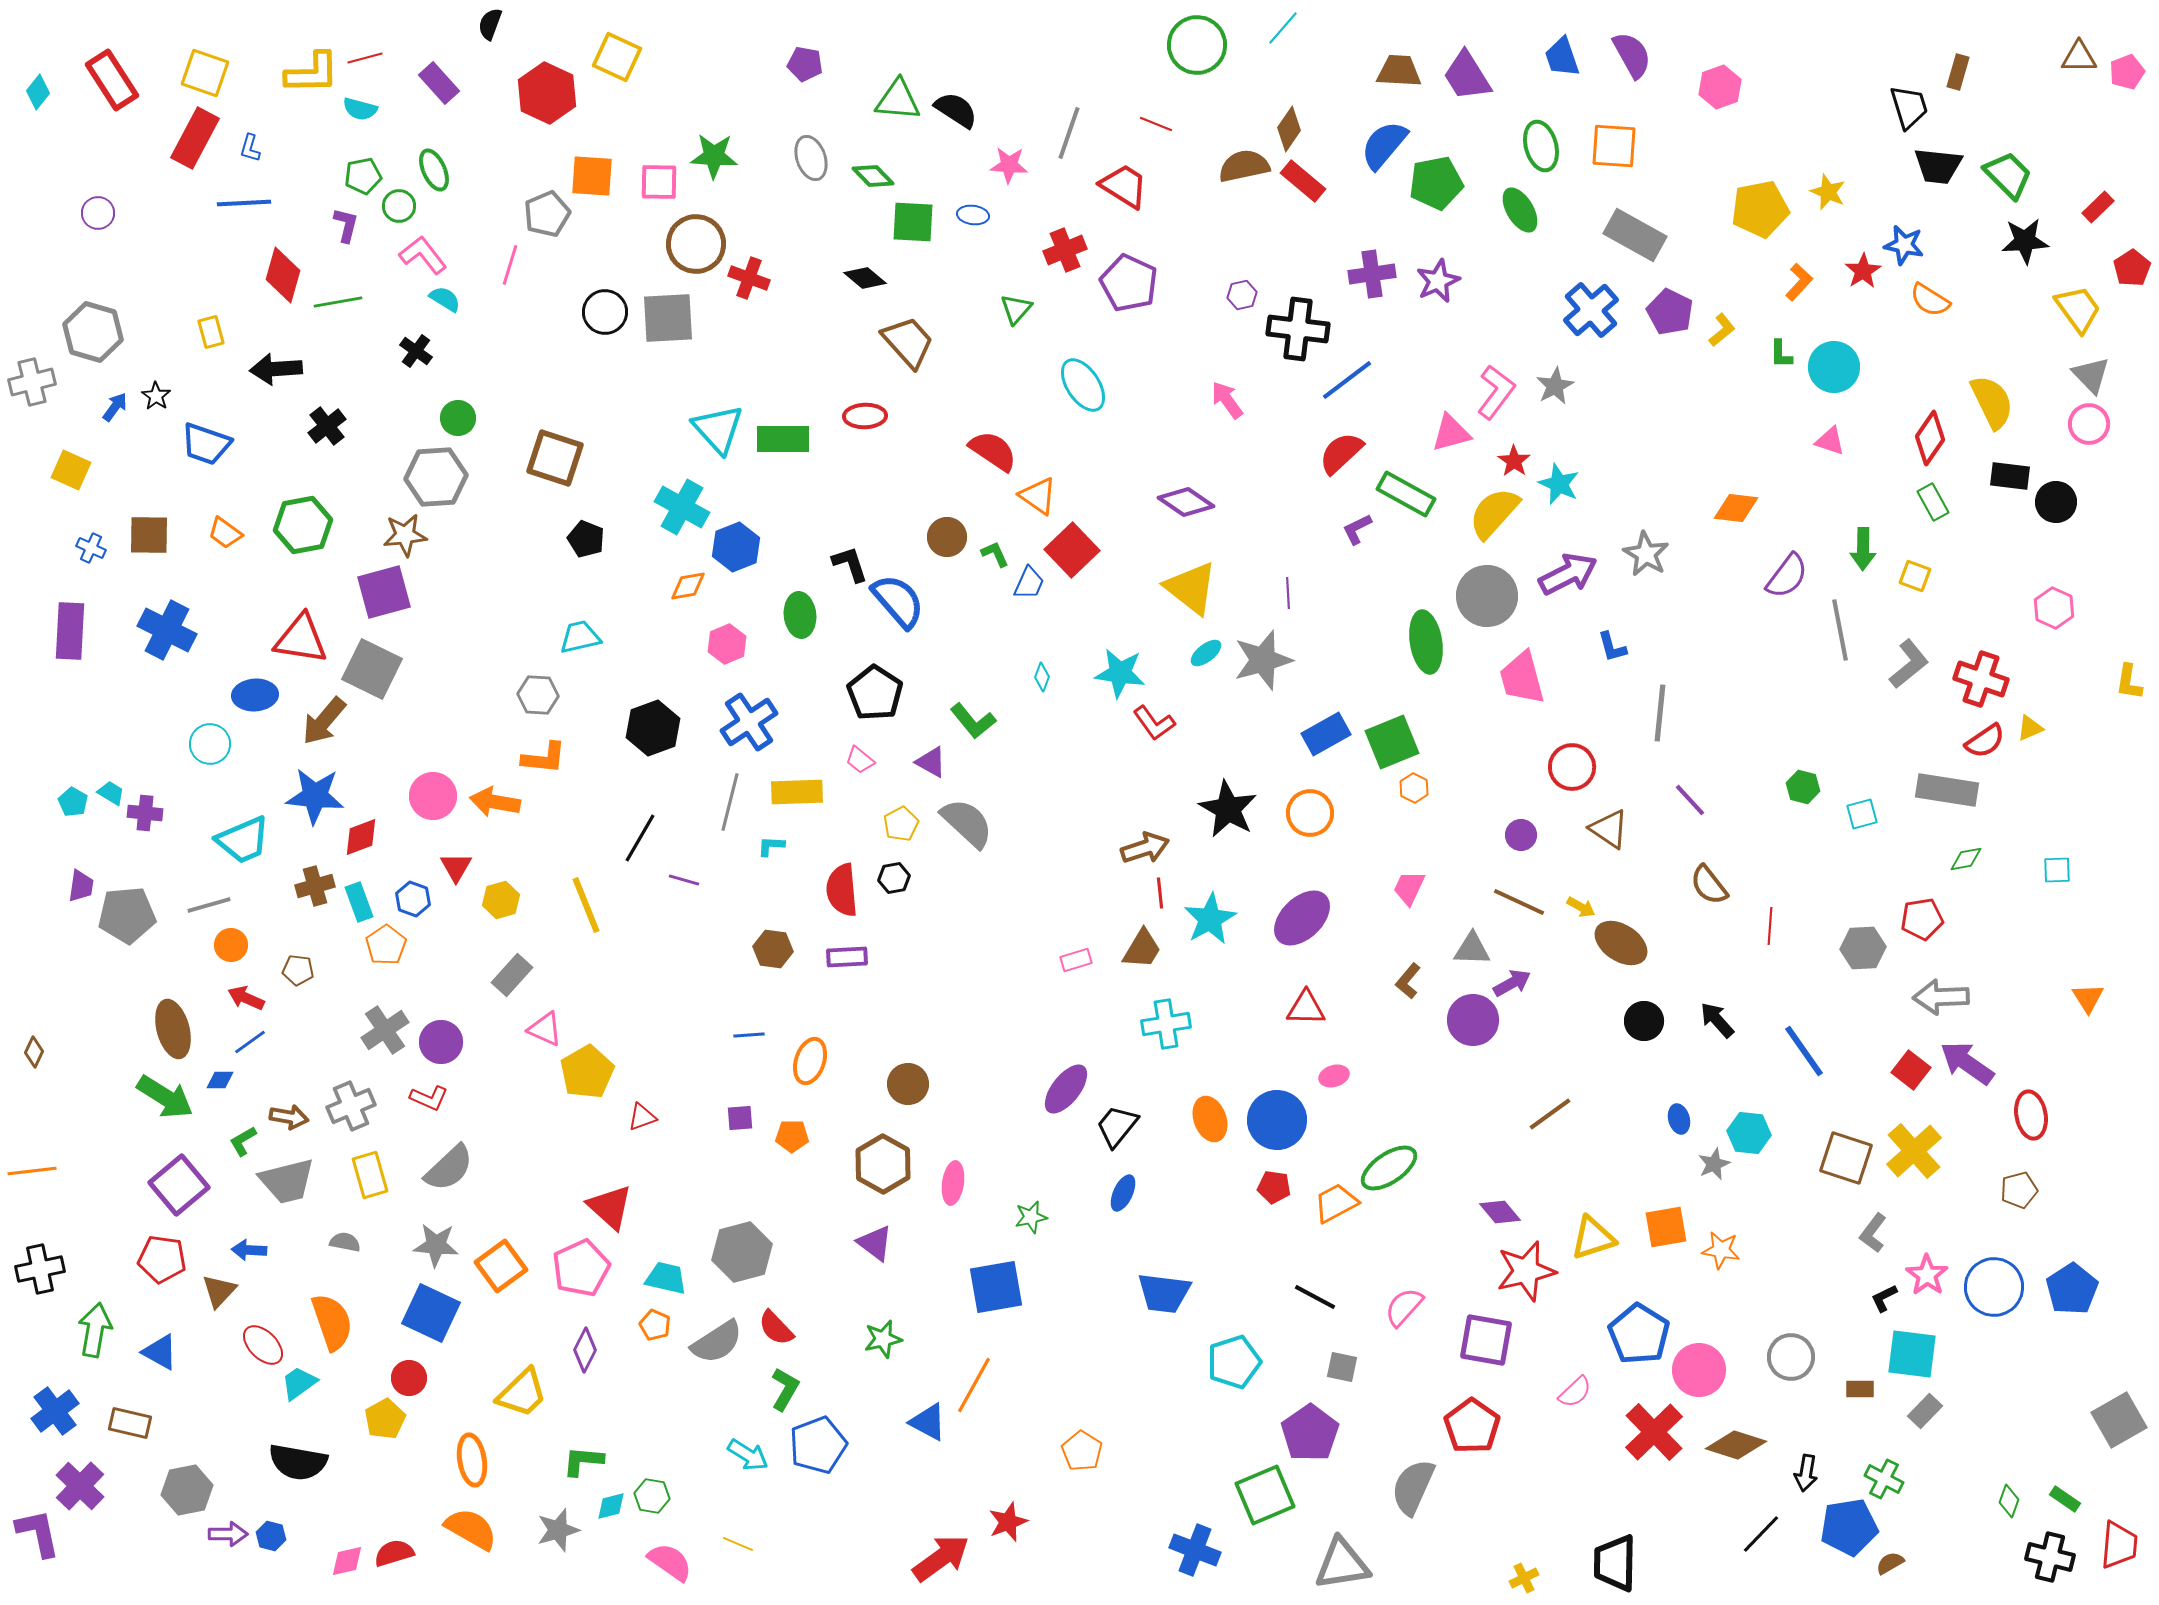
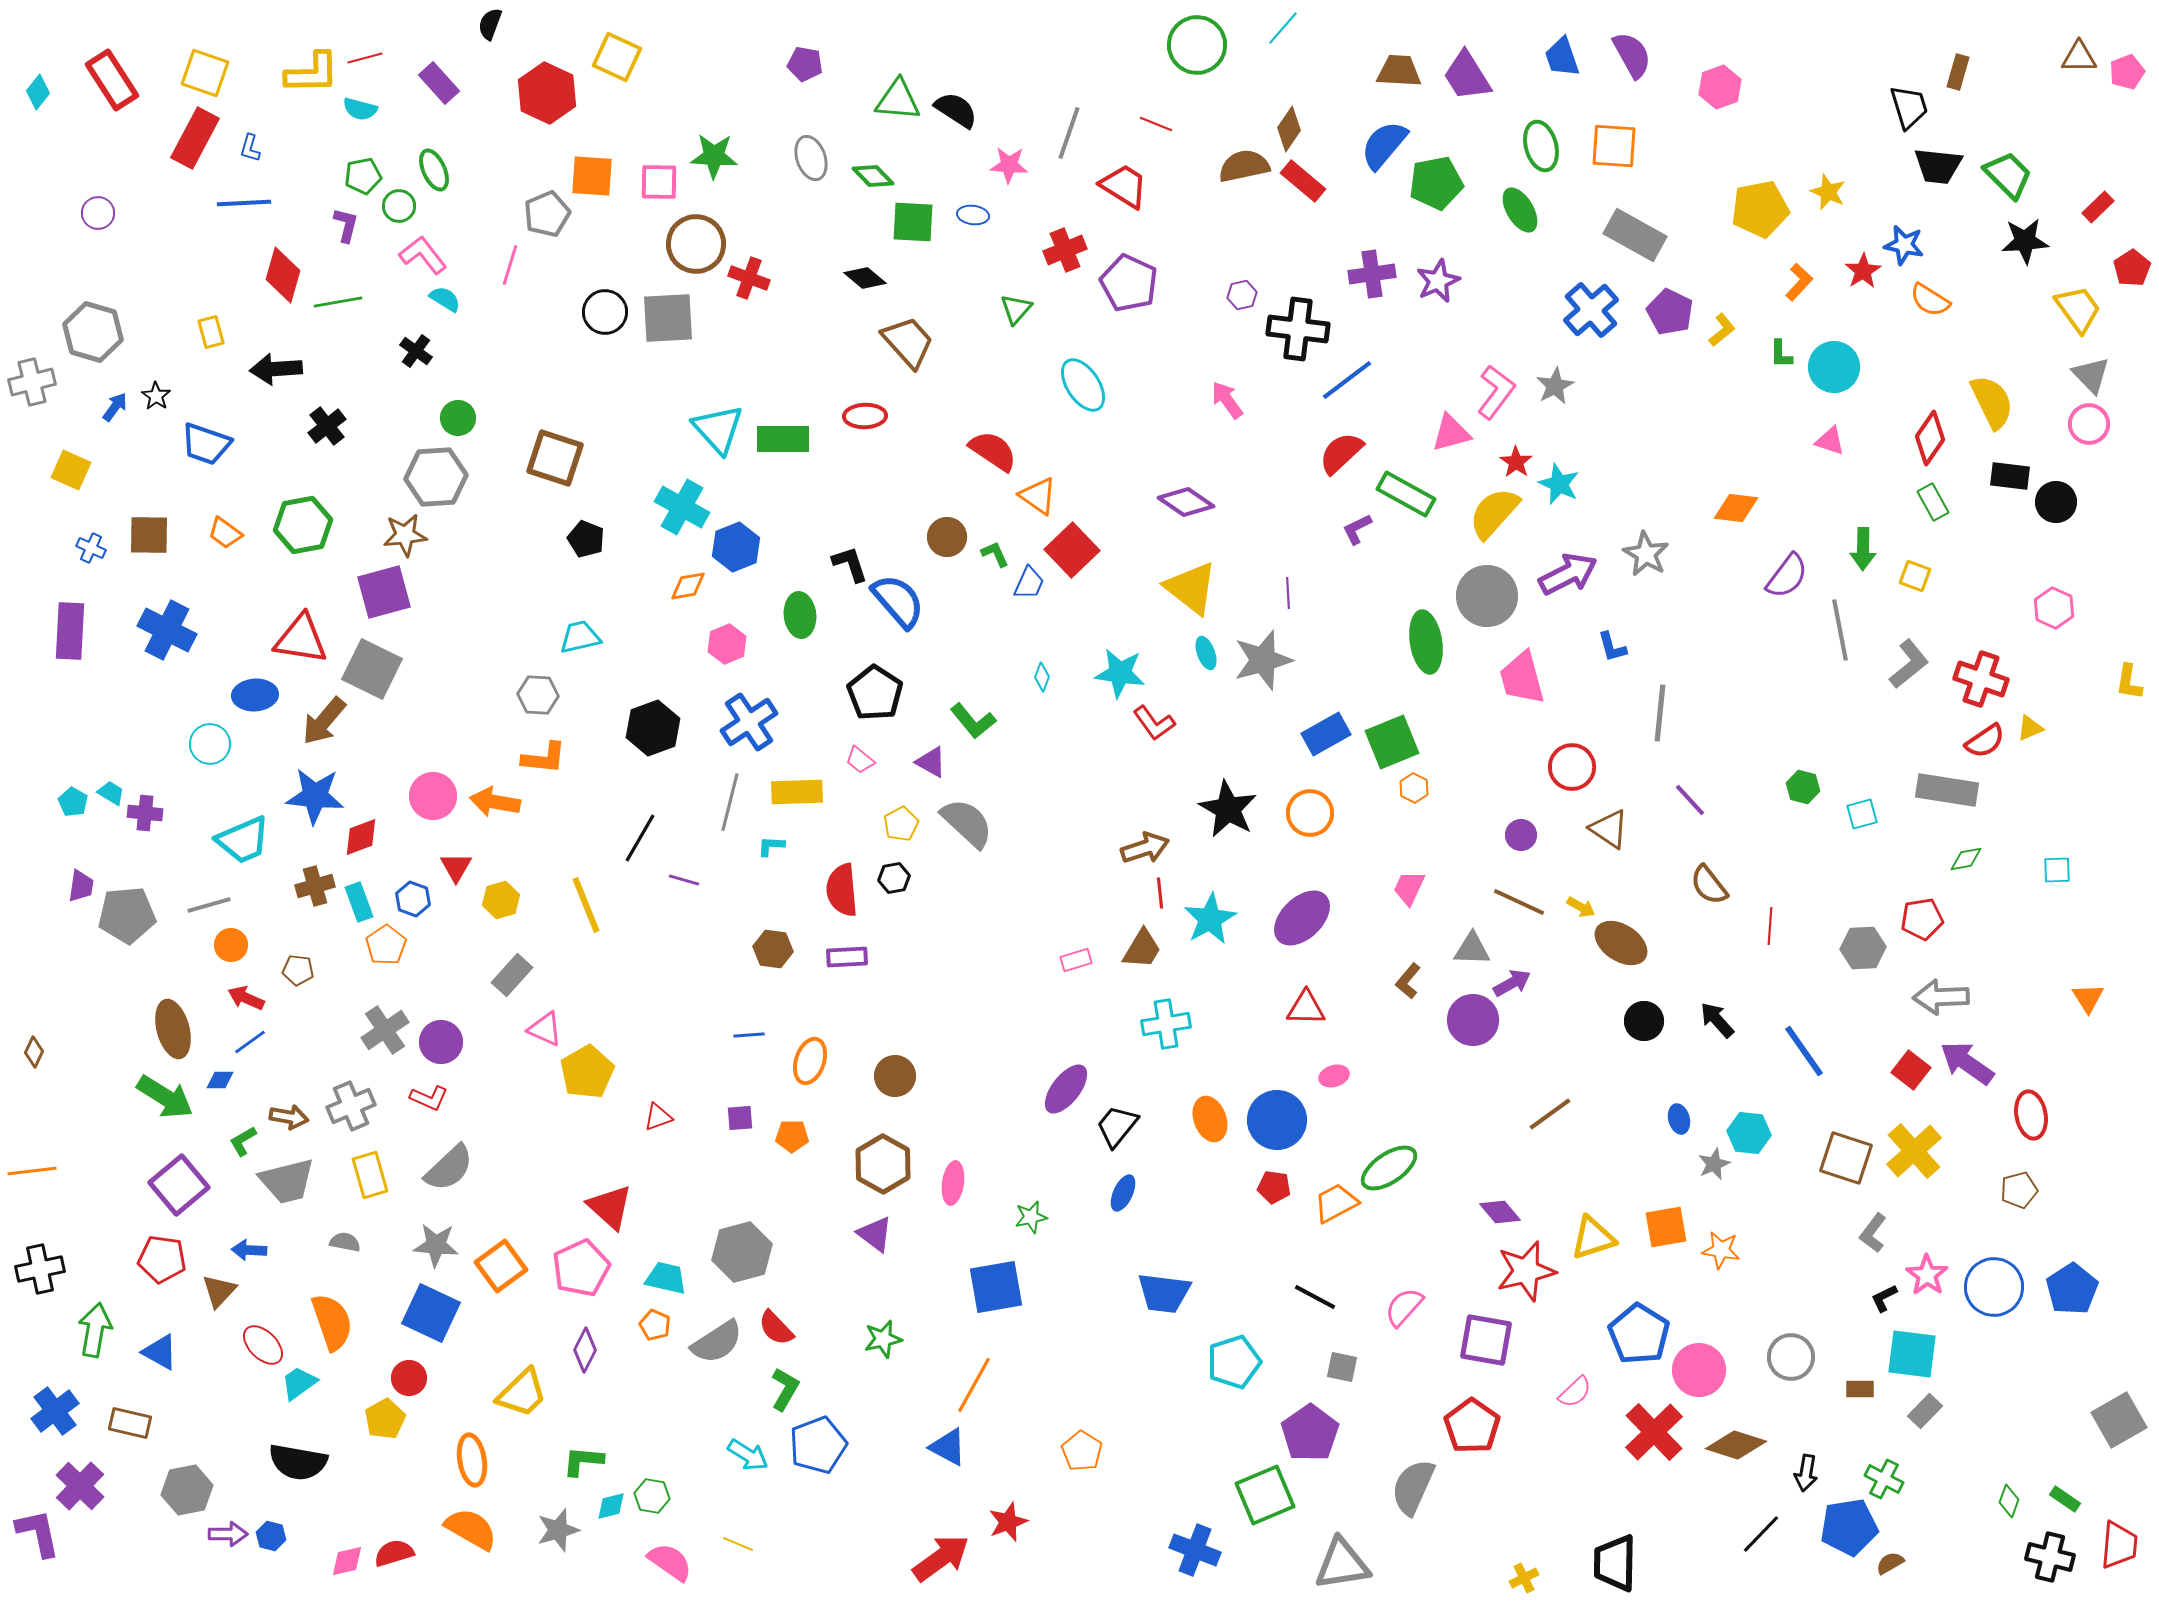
red star at (1514, 461): moved 2 px right, 1 px down
cyan ellipse at (1206, 653): rotated 72 degrees counterclockwise
brown circle at (908, 1084): moved 13 px left, 8 px up
red triangle at (642, 1117): moved 16 px right
purple triangle at (875, 1243): moved 9 px up
blue triangle at (928, 1422): moved 20 px right, 25 px down
